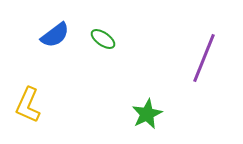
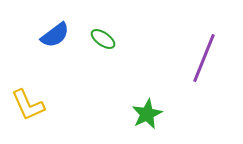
yellow L-shape: rotated 48 degrees counterclockwise
